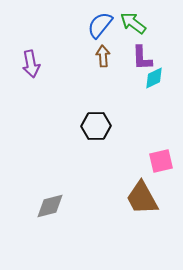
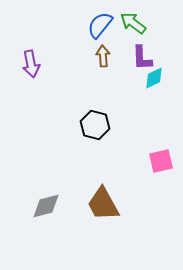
black hexagon: moved 1 px left, 1 px up; rotated 16 degrees clockwise
brown trapezoid: moved 39 px left, 6 px down
gray diamond: moved 4 px left
